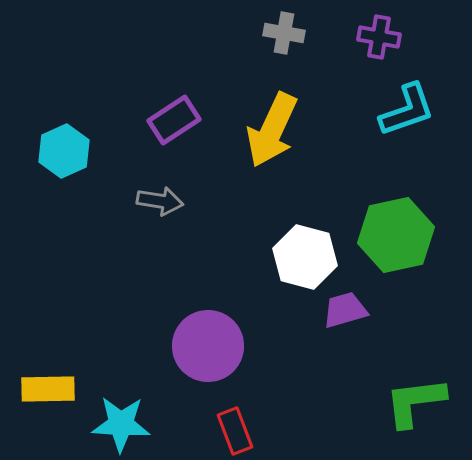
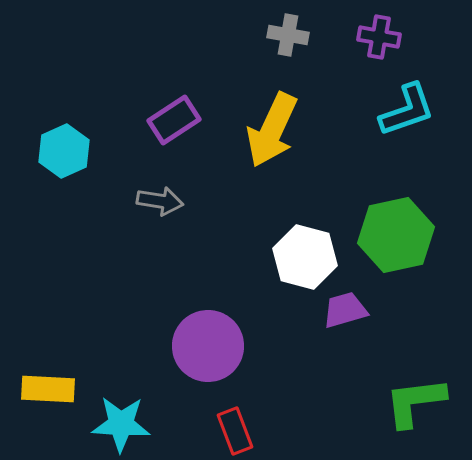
gray cross: moved 4 px right, 2 px down
yellow rectangle: rotated 4 degrees clockwise
